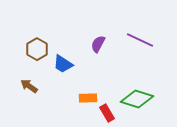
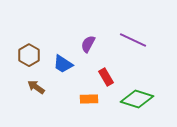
purple line: moved 7 px left
purple semicircle: moved 10 px left
brown hexagon: moved 8 px left, 6 px down
brown arrow: moved 7 px right, 1 px down
orange rectangle: moved 1 px right, 1 px down
red rectangle: moved 1 px left, 36 px up
